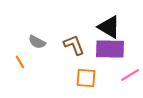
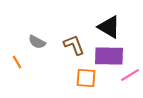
purple rectangle: moved 1 px left, 7 px down
orange line: moved 3 px left
